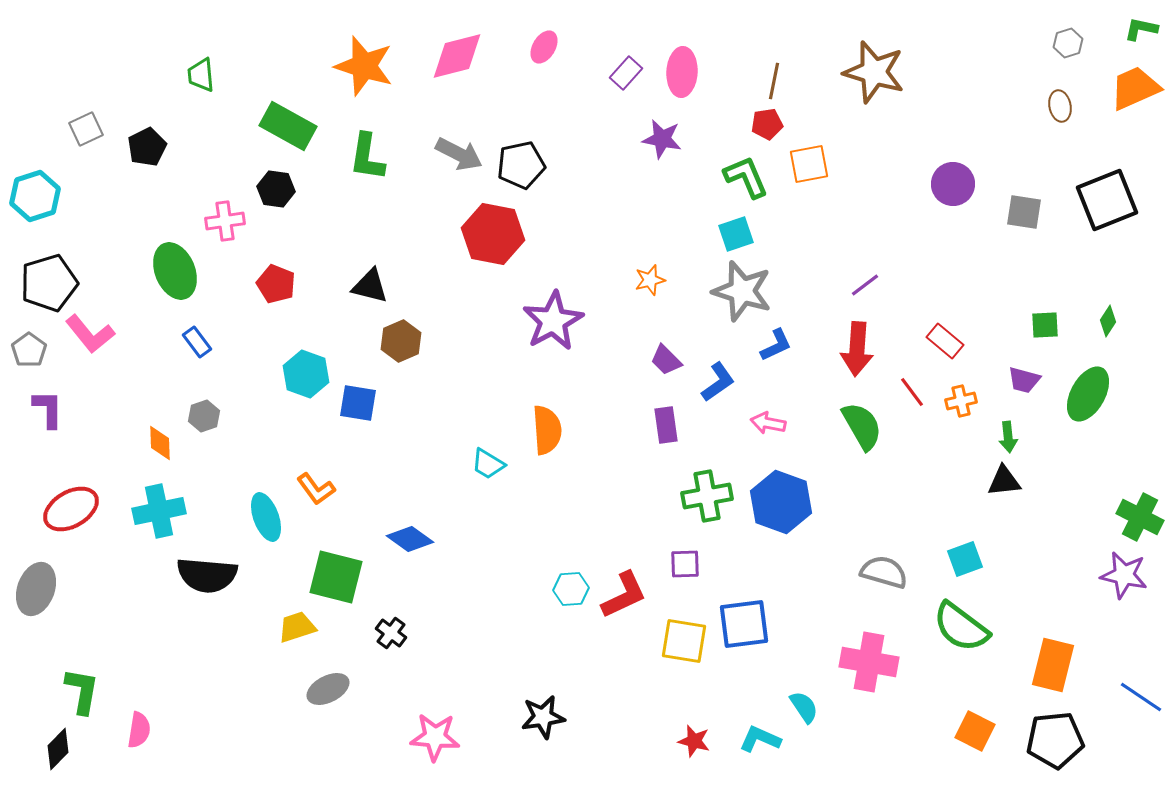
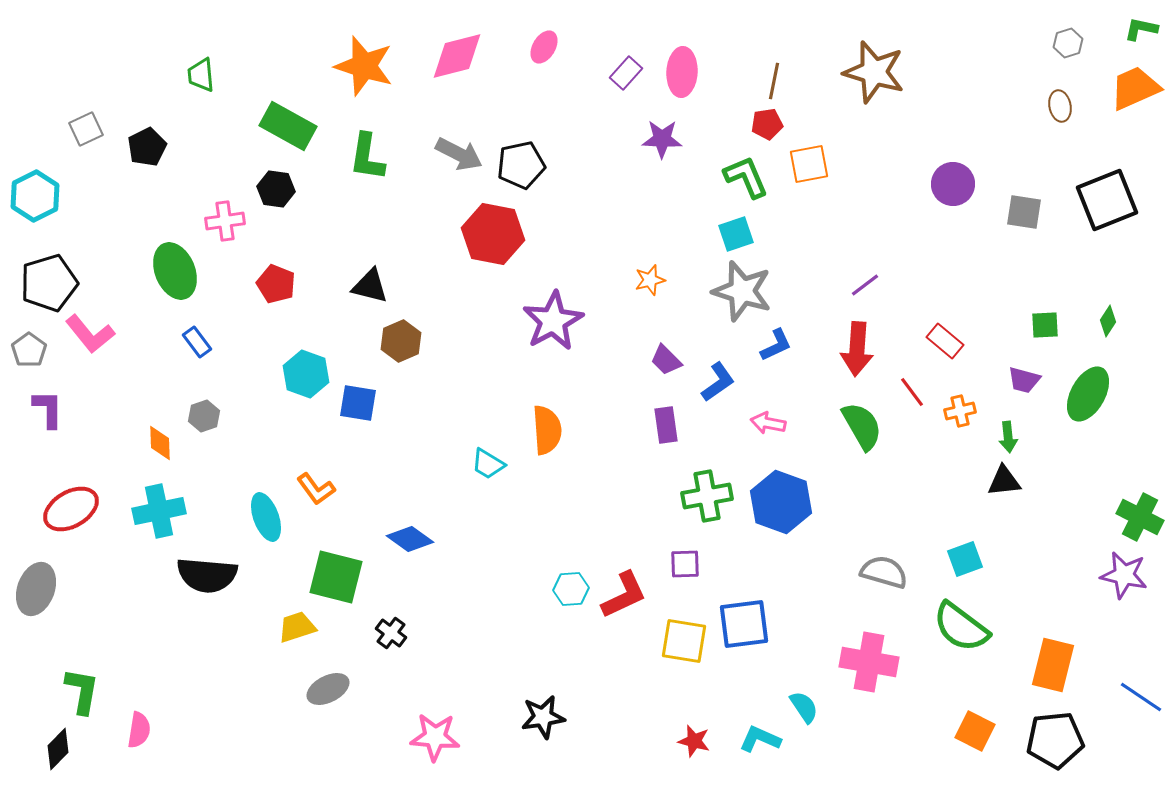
purple star at (662, 139): rotated 9 degrees counterclockwise
cyan hexagon at (35, 196): rotated 9 degrees counterclockwise
orange cross at (961, 401): moved 1 px left, 10 px down
